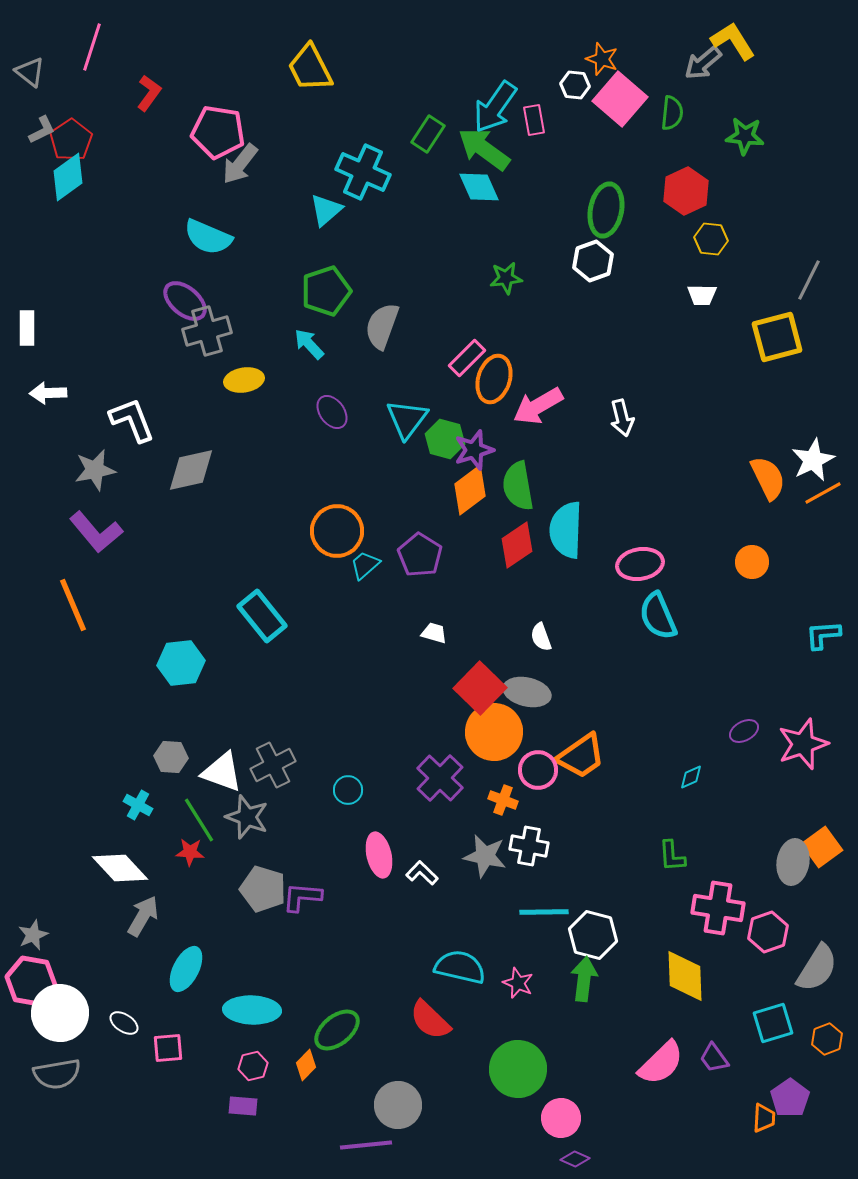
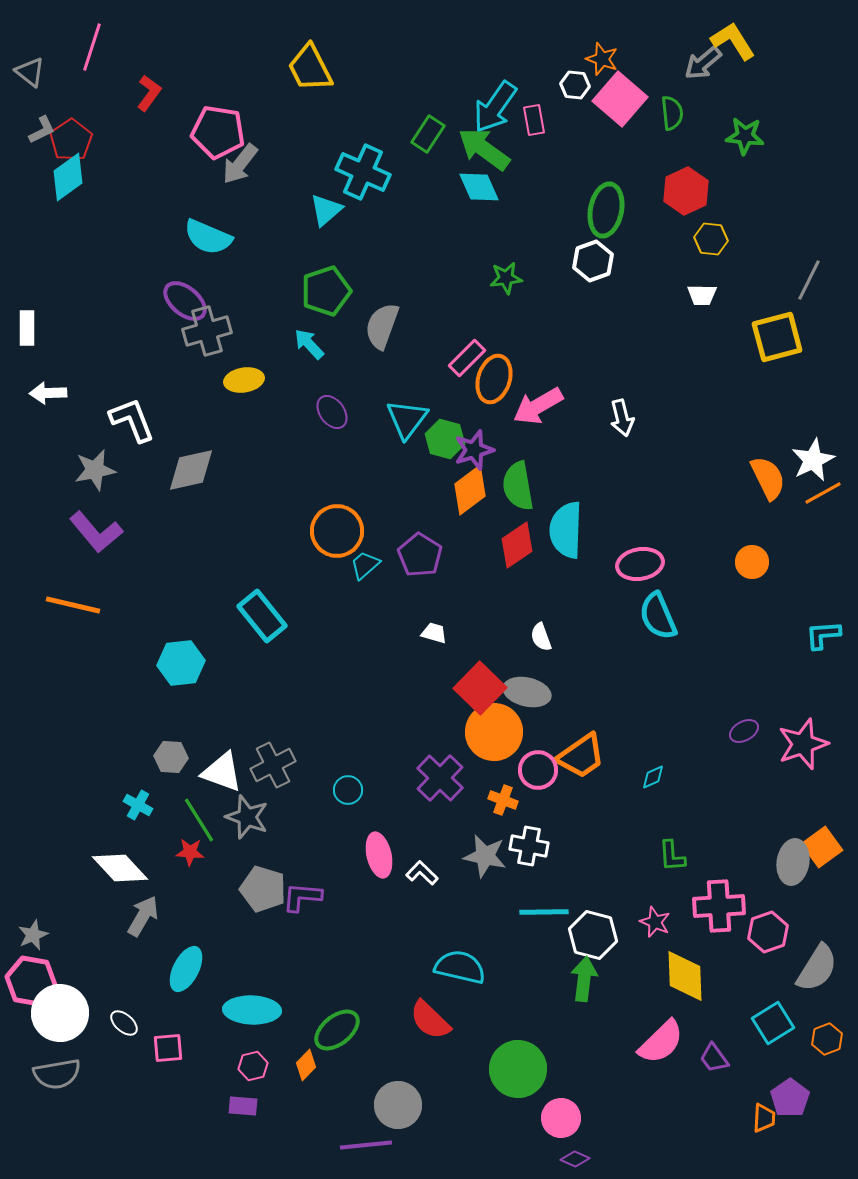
green semicircle at (672, 113): rotated 12 degrees counterclockwise
orange line at (73, 605): rotated 54 degrees counterclockwise
cyan diamond at (691, 777): moved 38 px left
pink cross at (718, 908): moved 1 px right, 2 px up; rotated 12 degrees counterclockwise
pink star at (518, 983): moved 137 px right, 61 px up
white ellipse at (124, 1023): rotated 8 degrees clockwise
cyan square at (773, 1023): rotated 15 degrees counterclockwise
pink semicircle at (661, 1063): moved 21 px up
